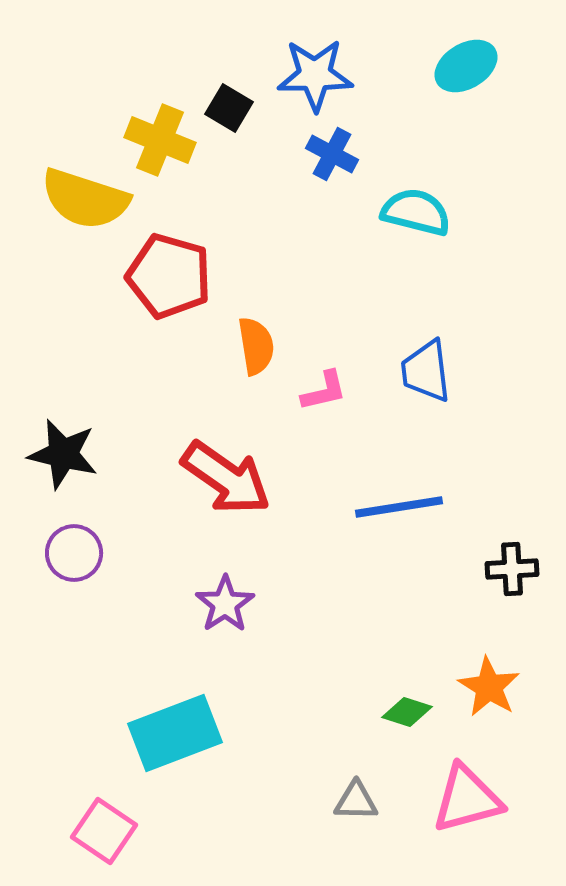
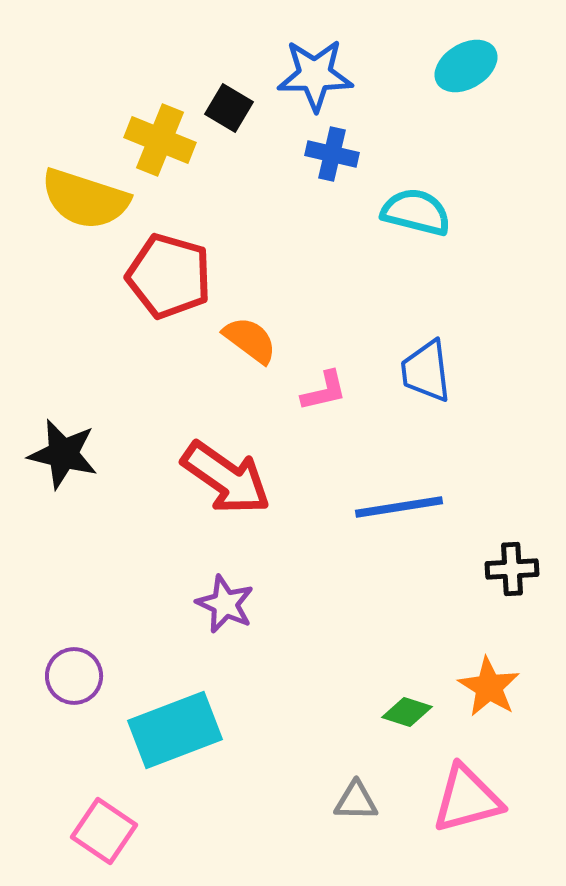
blue cross: rotated 15 degrees counterclockwise
orange semicircle: moved 6 px left, 6 px up; rotated 44 degrees counterclockwise
purple circle: moved 123 px down
purple star: rotated 14 degrees counterclockwise
cyan rectangle: moved 3 px up
